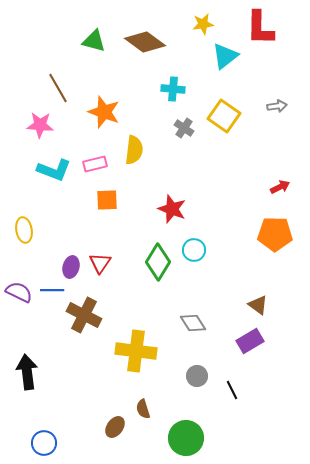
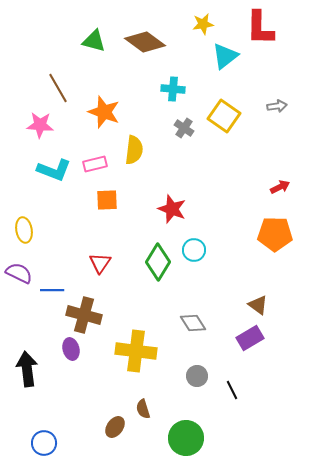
purple ellipse: moved 82 px down; rotated 30 degrees counterclockwise
purple semicircle: moved 19 px up
brown cross: rotated 12 degrees counterclockwise
purple rectangle: moved 3 px up
black arrow: moved 3 px up
